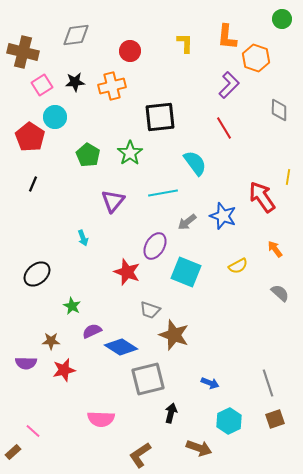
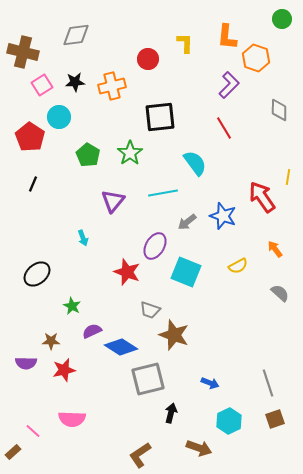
red circle at (130, 51): moved 18 px right, 8 px down
cyan circle at (55, 117): moved 4 px right
pink semicircle at (101, 419): moved 29 px left
